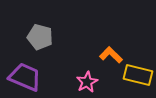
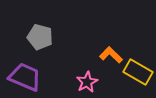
yellow rectangle: moved 3 px up; rotated 16 degrees clockwise
